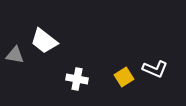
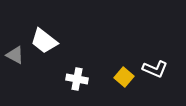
gray triangle: rotated 18 degrees clockwise
yellow square: rotated 18 degrees counterclockwise
